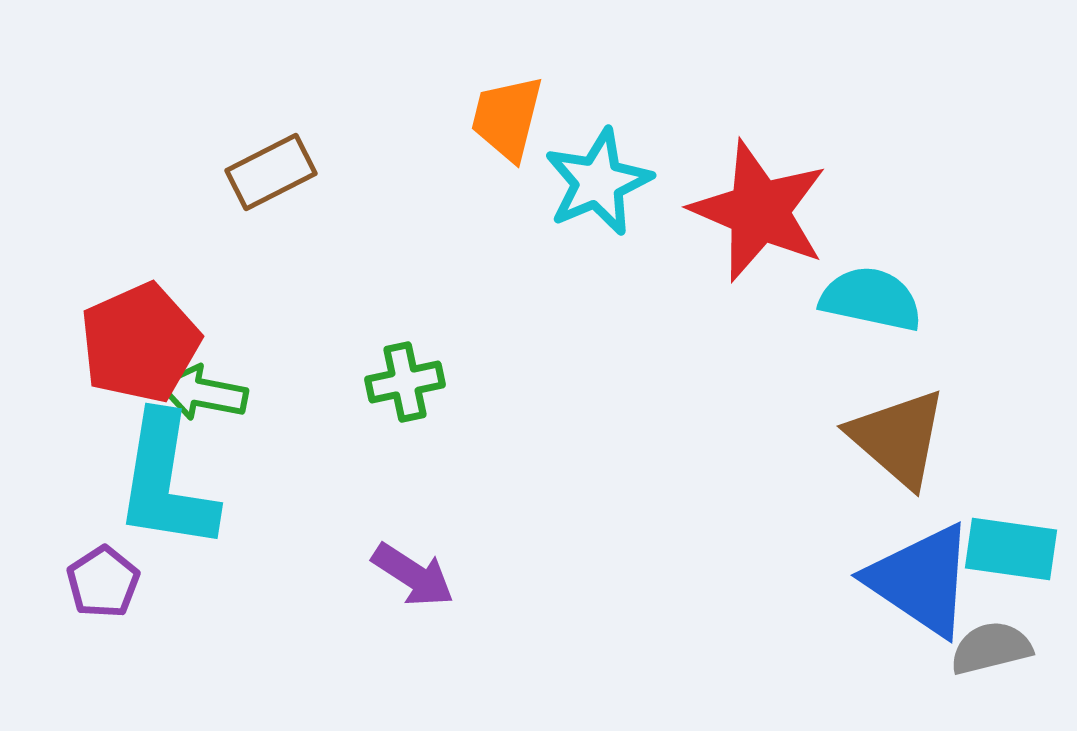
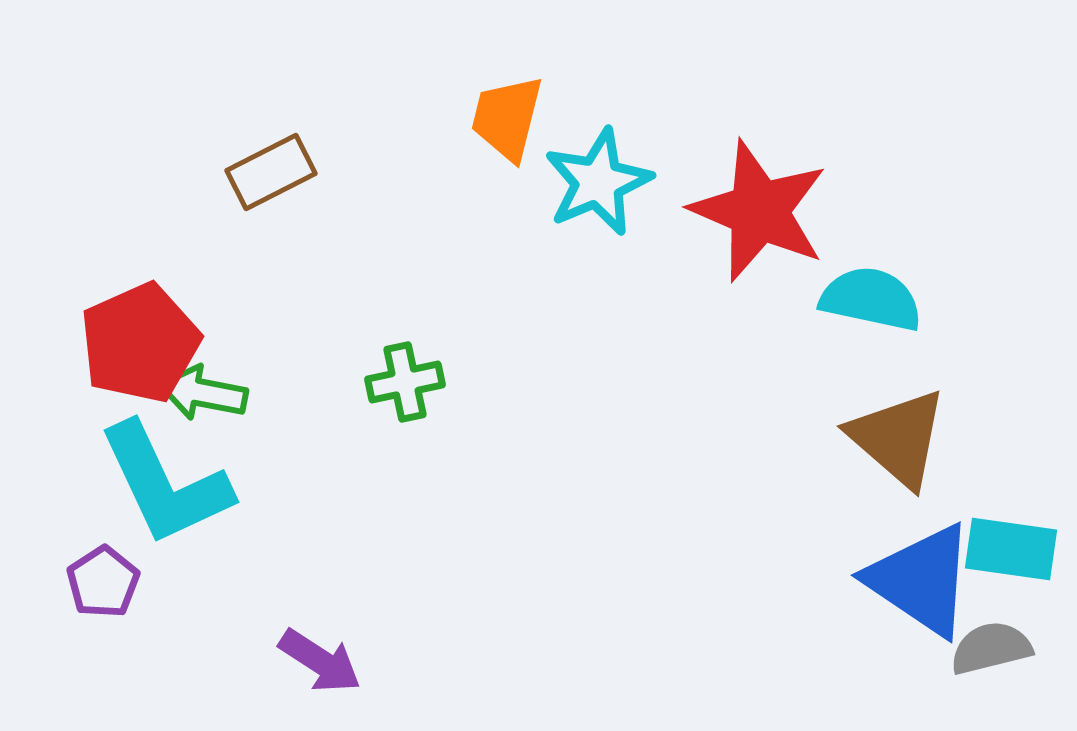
cyan L-shape: moved 1 px left, 2 px down; rotated 34 degrees counterclockwise
purple arrow: moved 93 px left, 86 px down
